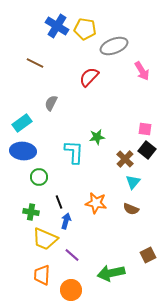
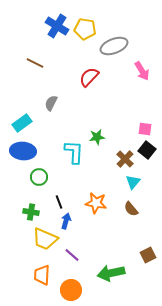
brown semicircle: rotated 28 degrees clockwise
